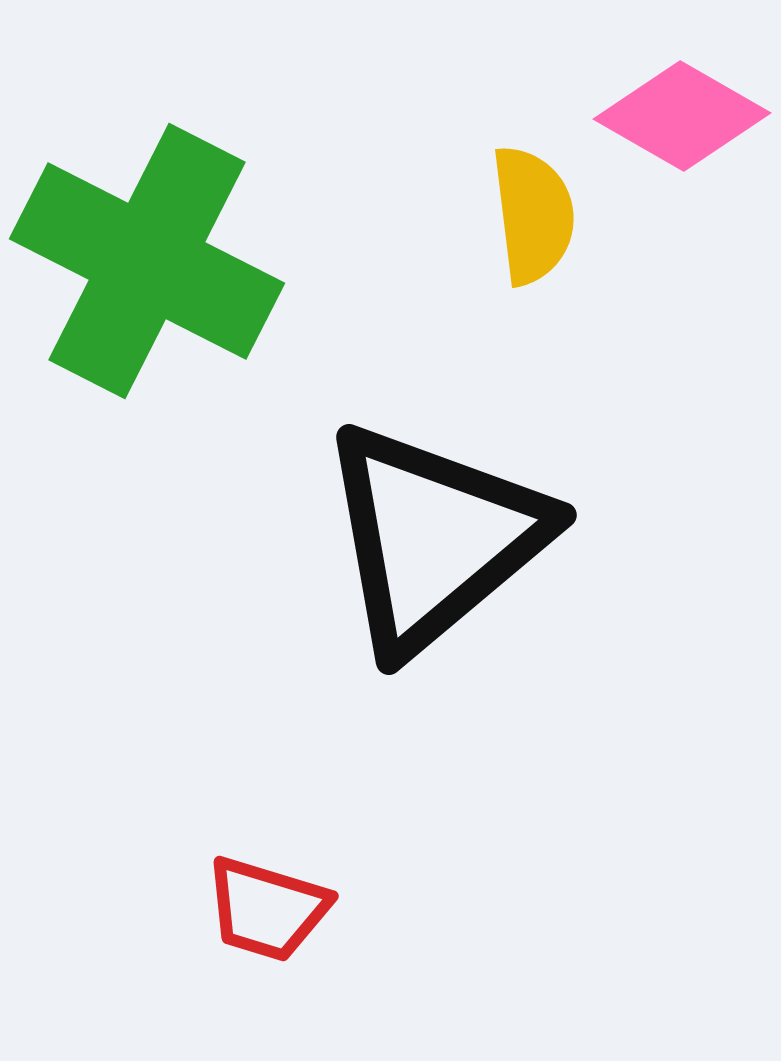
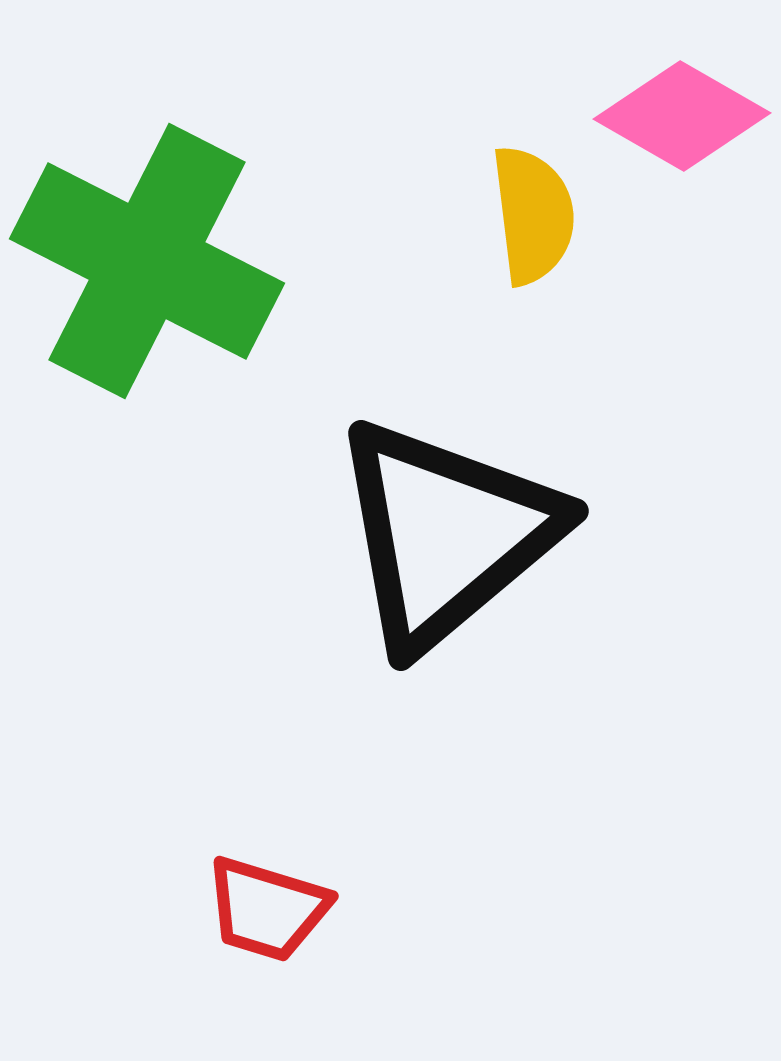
black triangle: moved 12 px right, 4 px up
